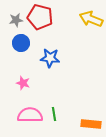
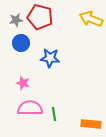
pink semicircle: moved 7 px up
